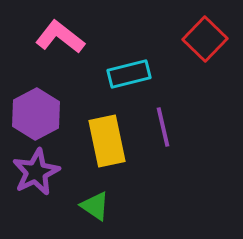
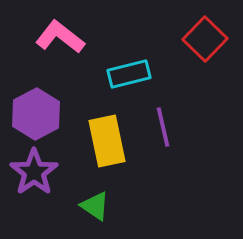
purple star: moved 2 px left; rotated 9 degrees counterclockwise
